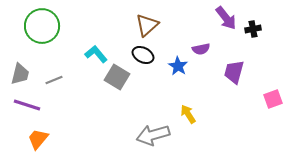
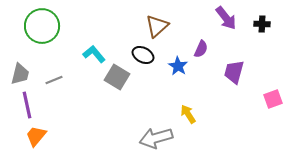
brown triangle: moved 10 px right, 1 px down
black cross: moved 9 px right, 5 px up; rotated 14 degrees clockwise
purple semicircle: rotated 54 degrees counterclockwise
cyan L-shape: moved 2 px left
purple line: rotated 60 degrees clockwise
gray arrow: moved 3 px right, 3 px down
orange trapezoid: moved 2 px left, 3 px up
